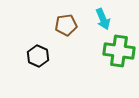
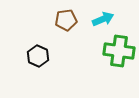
cyan arrow: rotated 90 degrees counterclockwise
brown pentagon: moved 5 px up
